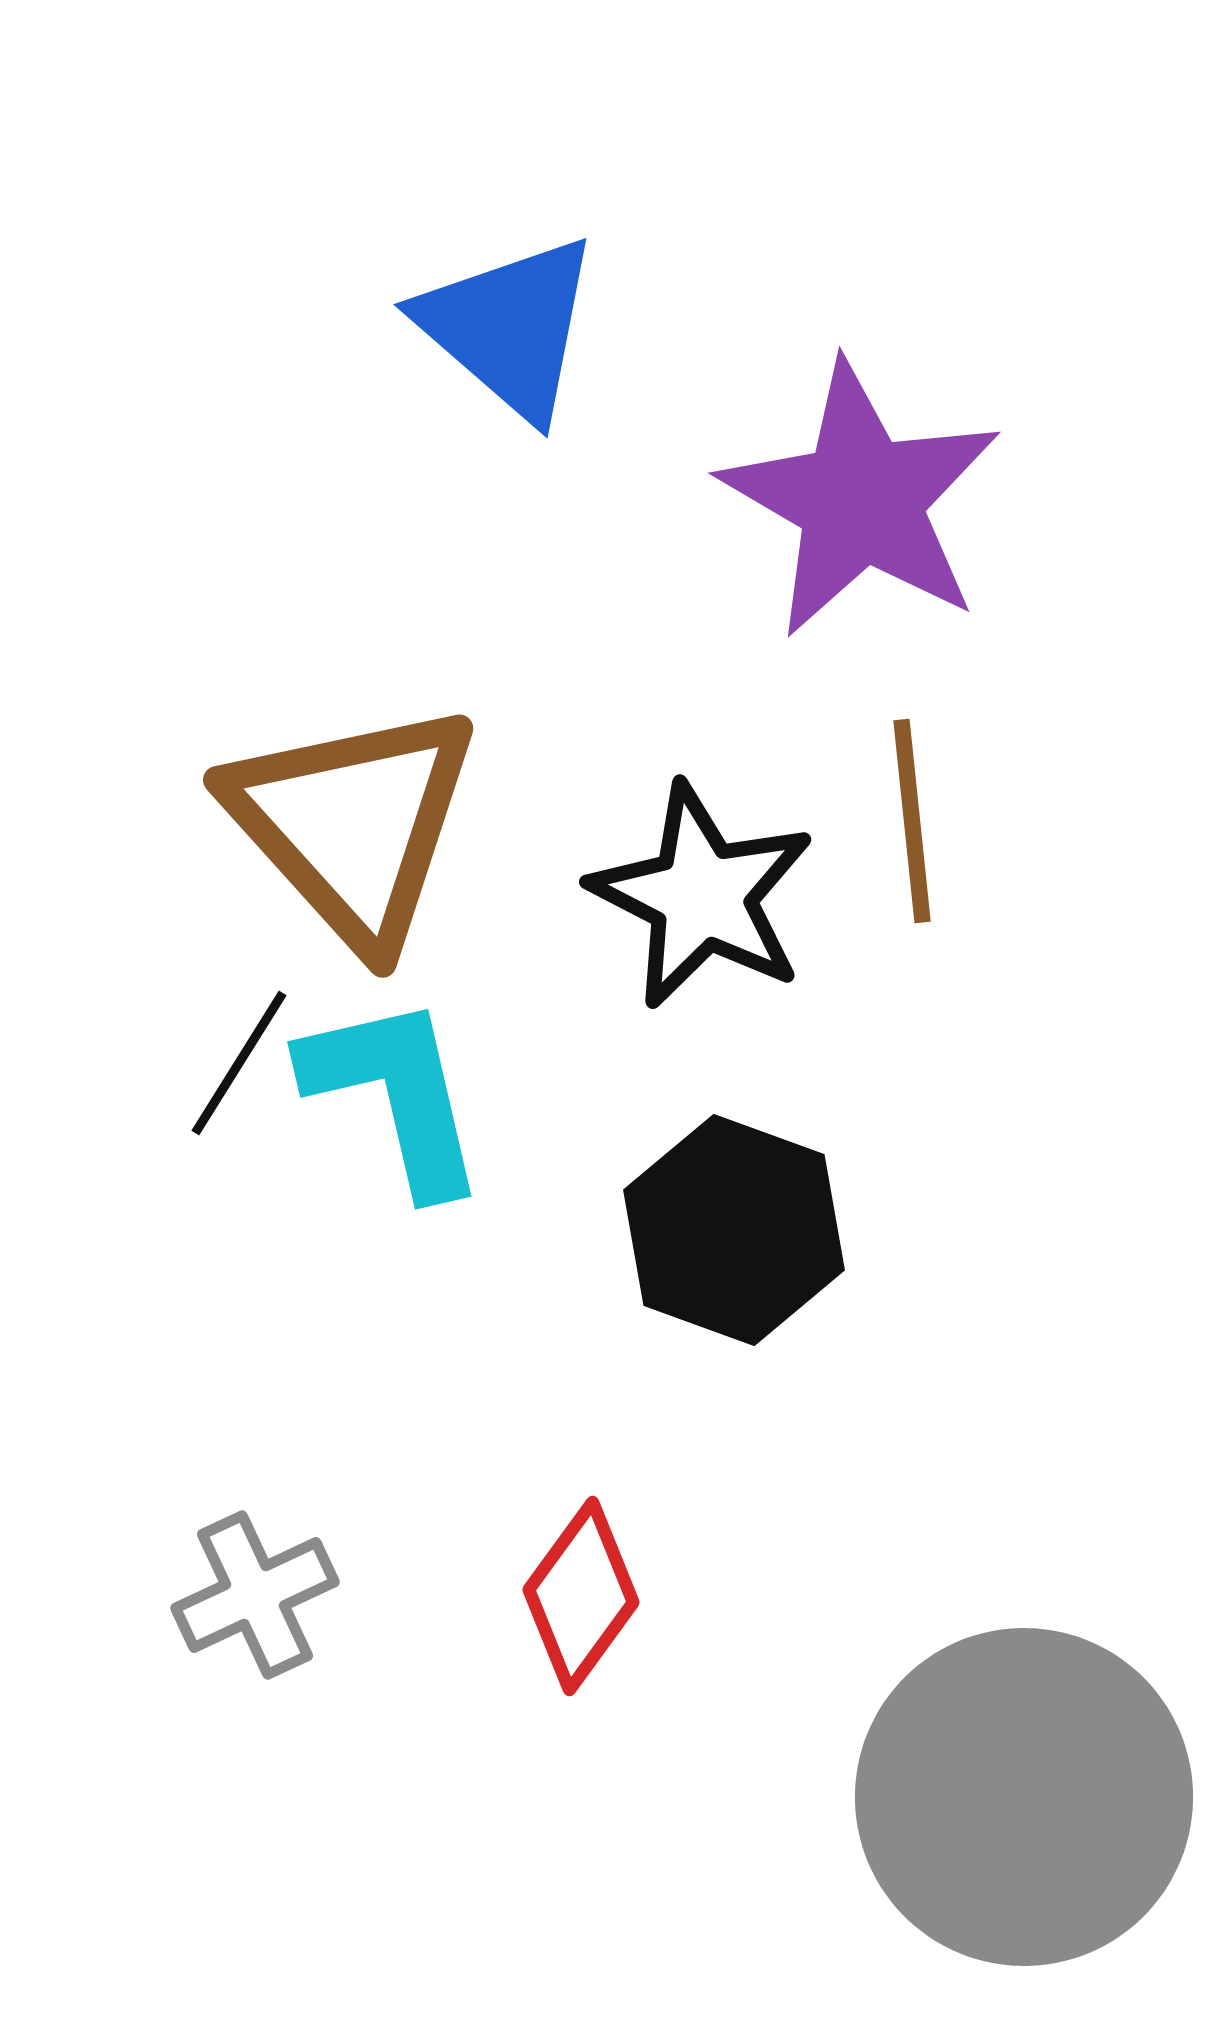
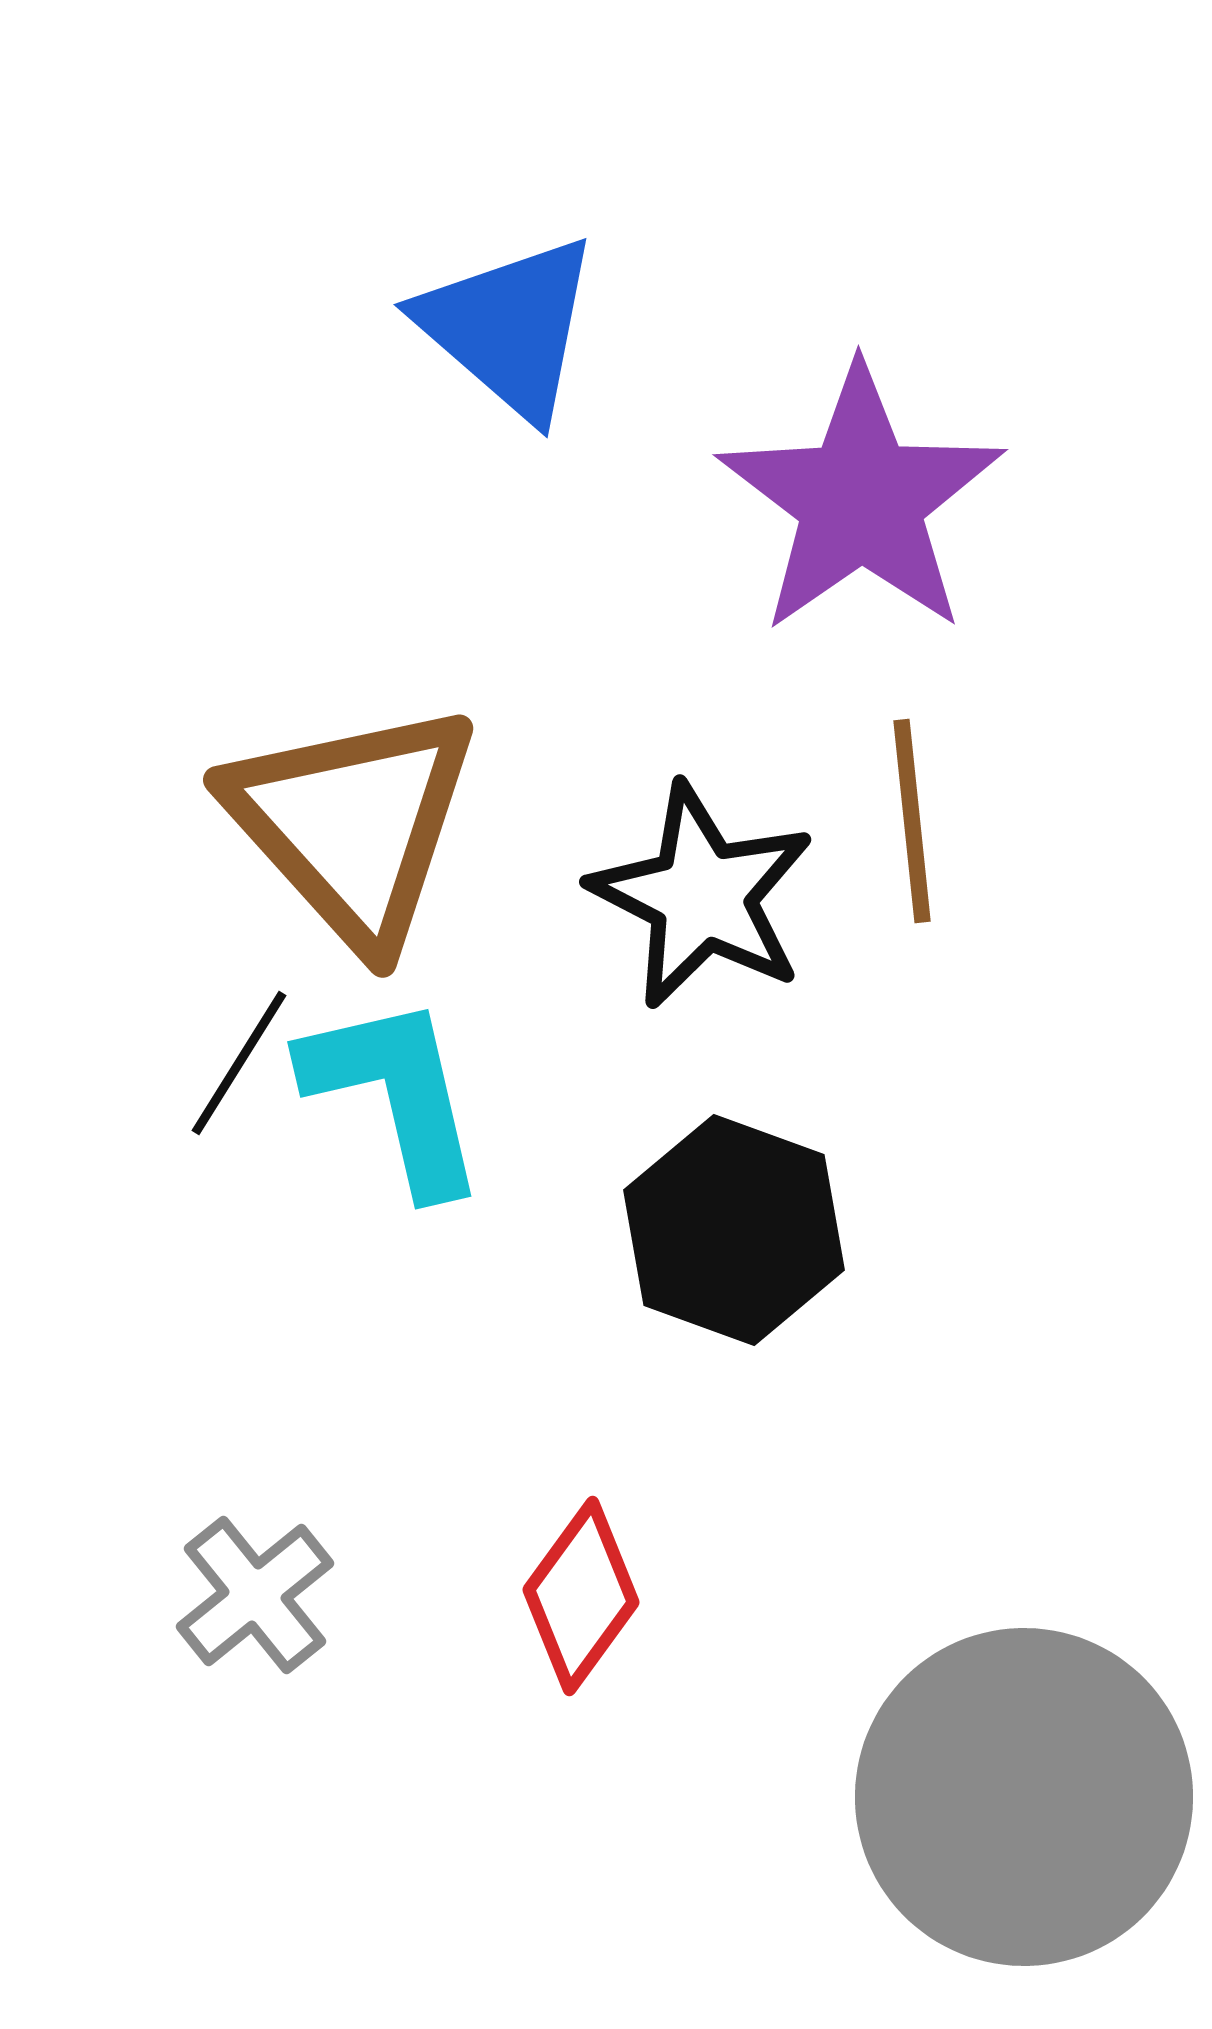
purple star: rotated 7 degrees clockwise
gray cross: rotated 14 degrees counterclockwise
